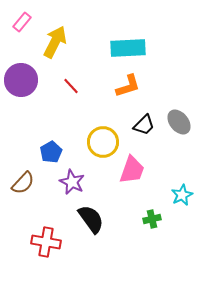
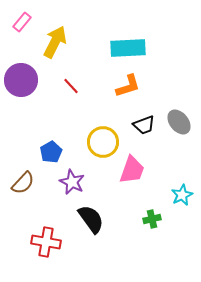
black trapezoid: rotated 25 degrees clockwise
